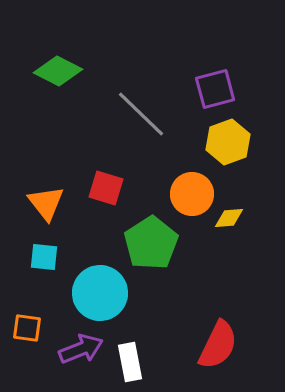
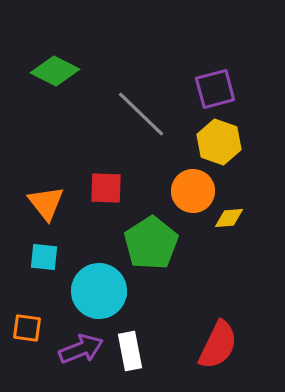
green diamond: moved 3 px left
yellow hexagon: moved 9 px left; rotated 21 degrees counterclockwise
red square: rotated 15 degrees counterclockwise
orange circle: moved 1 px right, 3 px up
cyan circle: moved 1 px left, 2 px up
white rectangle: moved 11 px up
